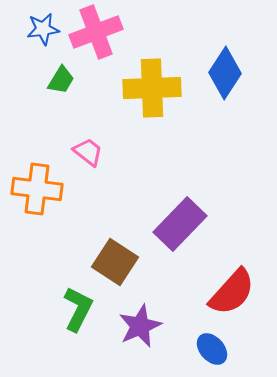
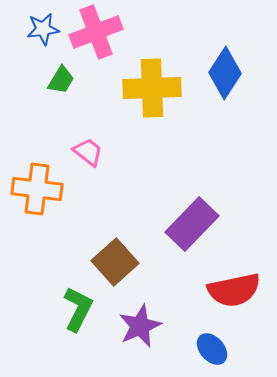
purple rectangle: moved 12 px right
brown square: rotated 15 degrees clockwise
red semicircle: moved 2 px right, 2 px up; rotated 36 degrees clockwise
